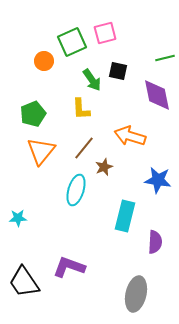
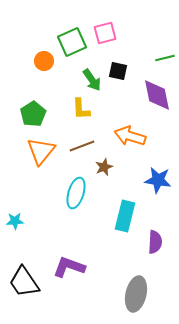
green pentagon: rotated 10 degrees counterclockwise
brown line: moved 2 px left, 2 px up; rotated 30 degrees clockwise
cyan ellipse: moved 3 px down
cyan star: moved 3 px left, 3 px down
